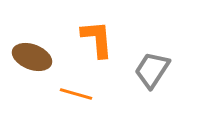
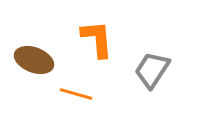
brown ellipse: moved 2 px right, 3 px down
